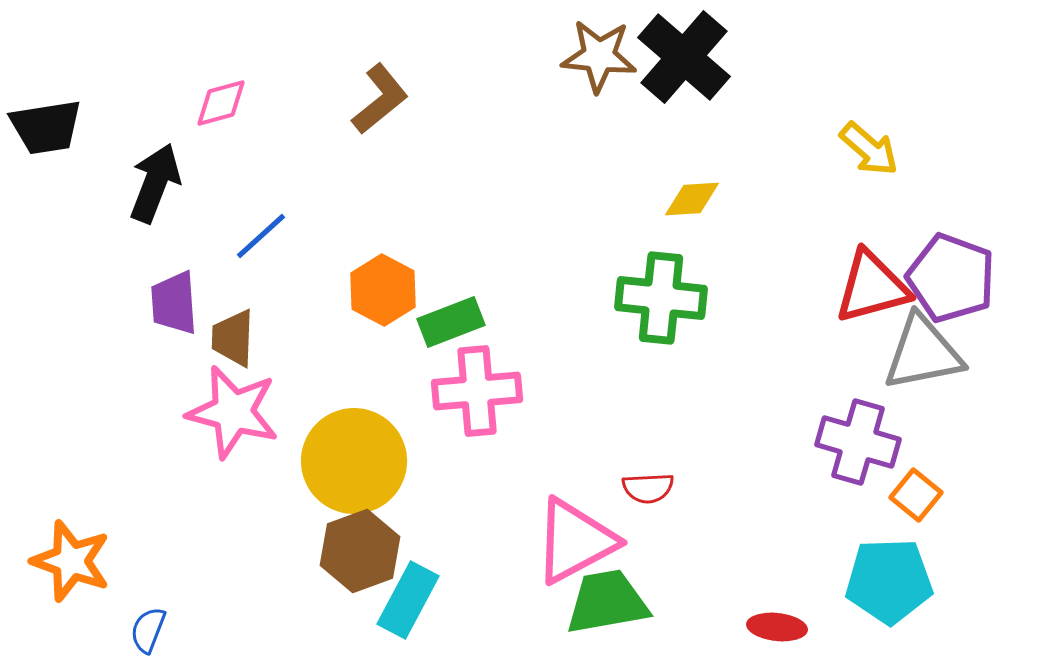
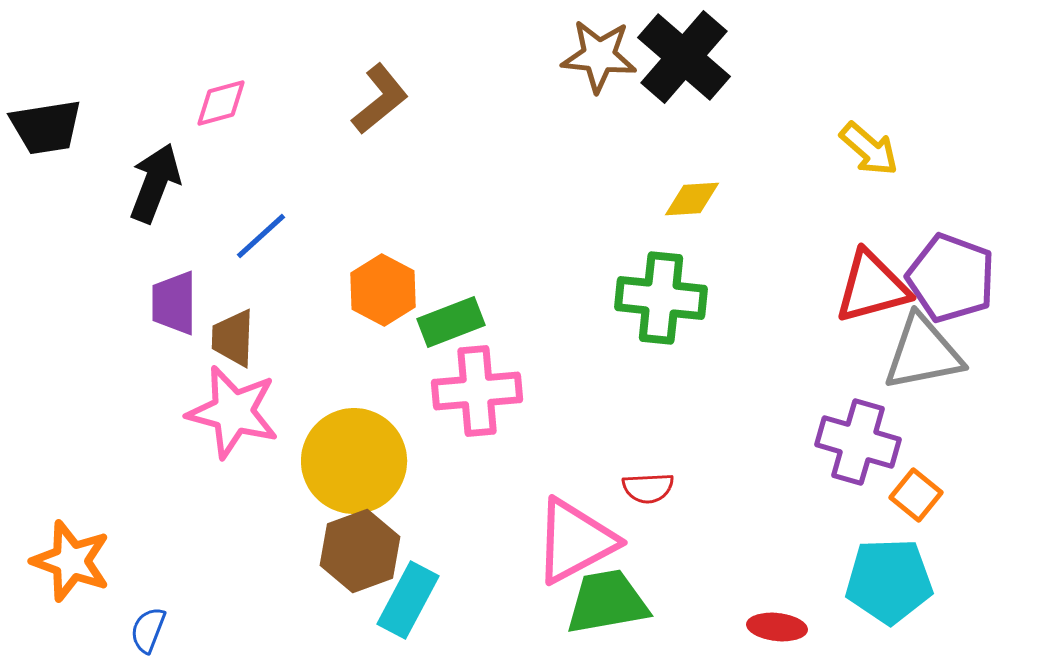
purple trapezoid: rotated 4 degrees clockwise
